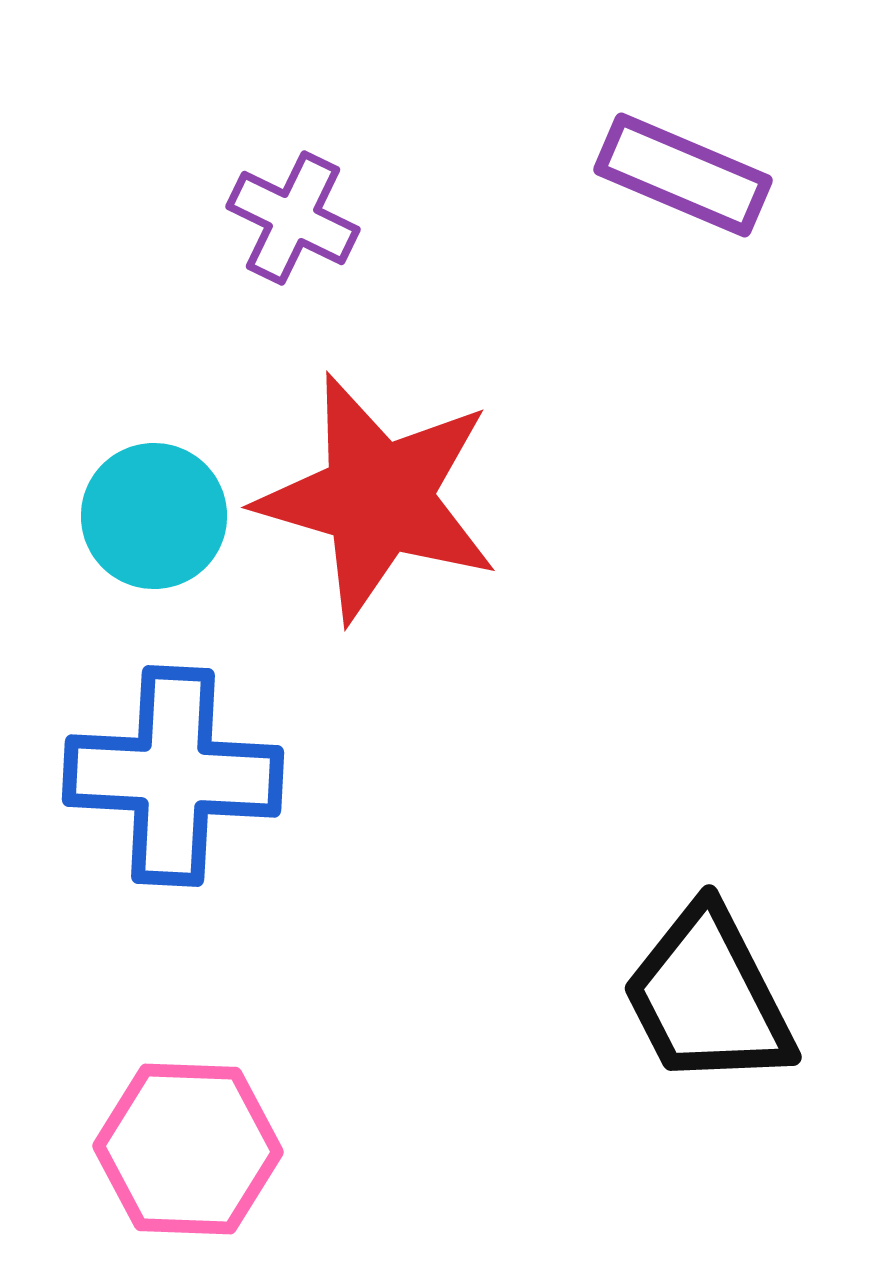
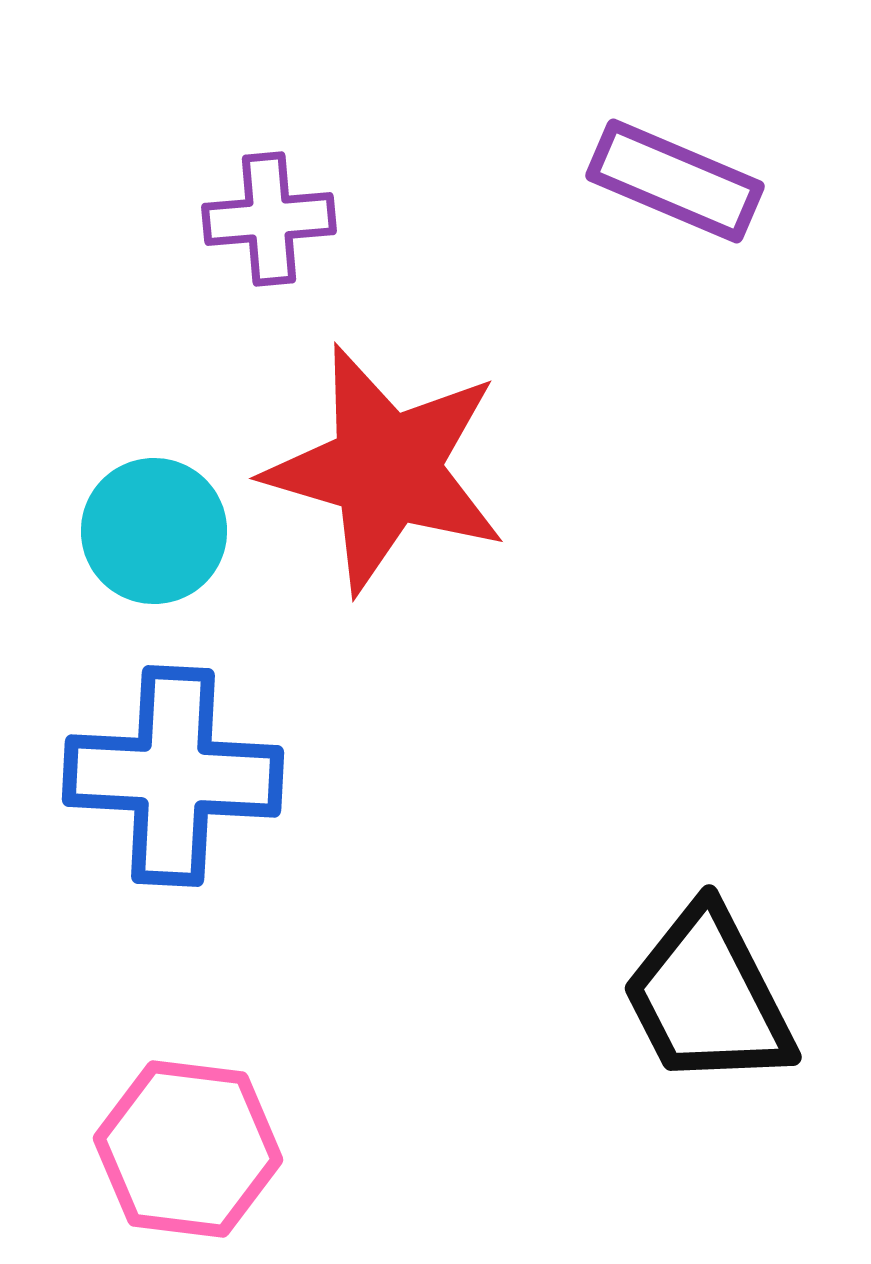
purple rectangle: moved 8 px left, 6 px down
purple cross: moved 24 px left, 1 px down; rotated 31 degrees counterclockwise
red star: moved 8 px right, 29 px up
cyan circle: moved 15 px down
pink hexagon: rotated 5 degrees clockwise
